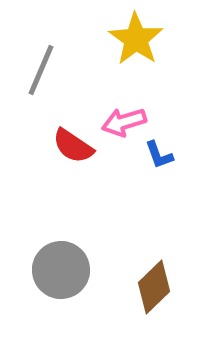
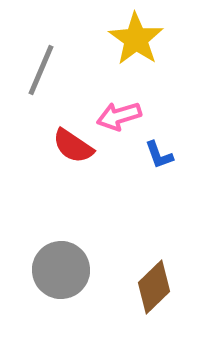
pink arrow: moved 5 px left, 6 px up
